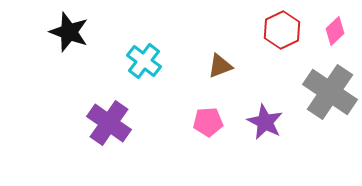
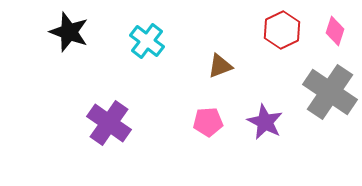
pink diamond: rotated 28 degrees counterclockwise
cyan cross: moved 3 px right, 20 px up
